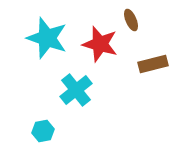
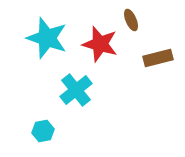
brown rectangle: moved 5 px right, 6 px up
